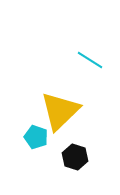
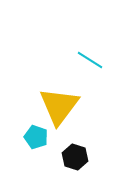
yellow triangle: moved 1 px left, 5 px up; rotated 9 degrees counterclockwise
